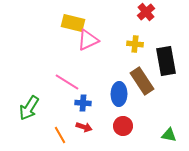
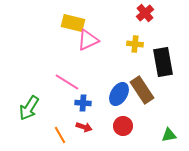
red cross: moved 1 px left, 1 px down
black rectangle: moved 3 px left, 1 px down
brown rectangle: moved 9 px down
blue ellipse: rotated 30 degrees clockwise
green triangle: rotated 21 degrees counterclockwise
